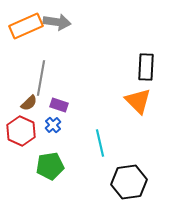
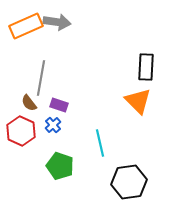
brown semicircle: rotated 96 degrees clockwise
green pentagon: moved 10 px right; rotated 28 degrees clockwise
